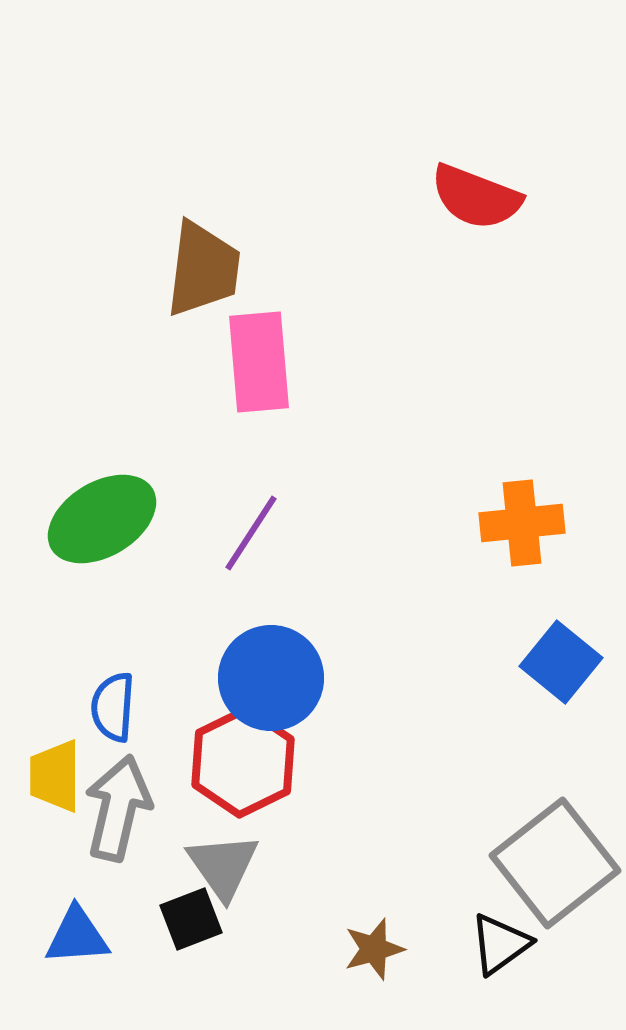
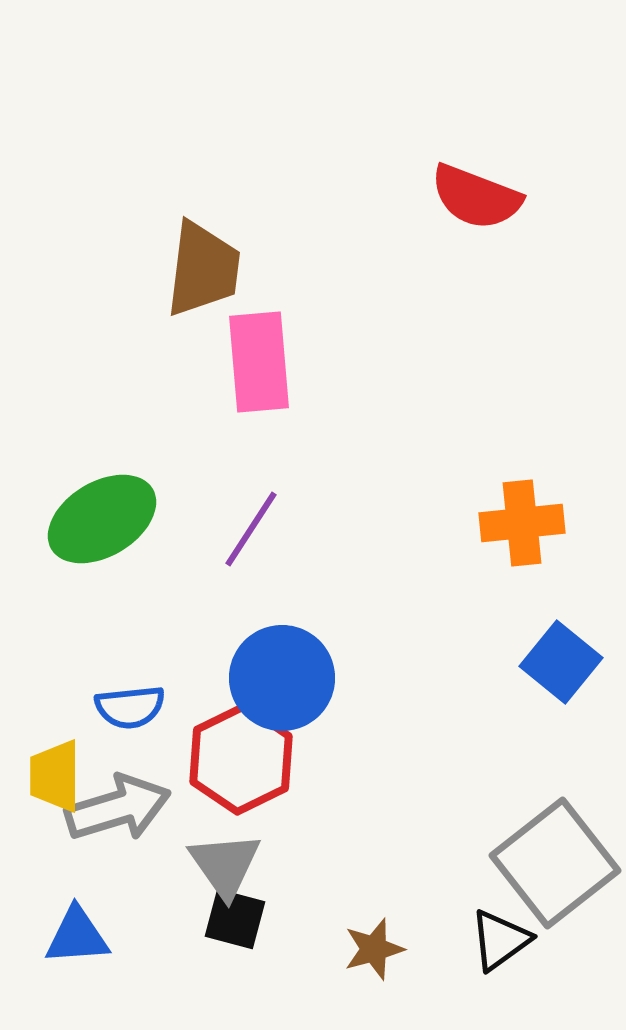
purple line: moved 4 px up
blue circle: moved 11 px right
blue semicircle: moved 17 px right; rotated 100 degrees counterclockwise
red hexagon: moved 2 px left, 3 px up
gray arrow: rotated 60 degrees clockwise
gray triangle: moved 2 px right, 1 px up
black square: moved 44 px right; rotated 36 degrees clockwise
black triangle: moved 4 px up
